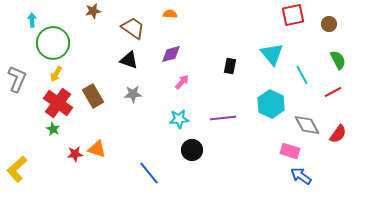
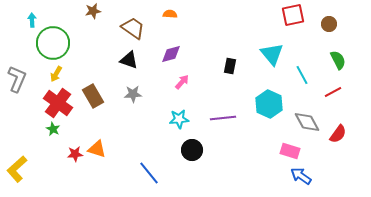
cyan hexagon: moved 2 px left
gray diamond: moved 3 px up
